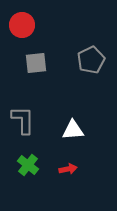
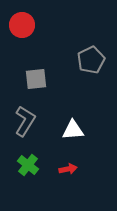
gray square: moved 16 px down
gray L-shape: moved 2 px right, 1 px down; rotated 32 degrees clockwise
